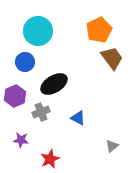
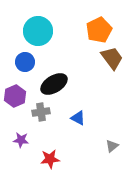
gray cross: rotated 12 degrees clockwise
red star: rotated 18 degrees clockwise
